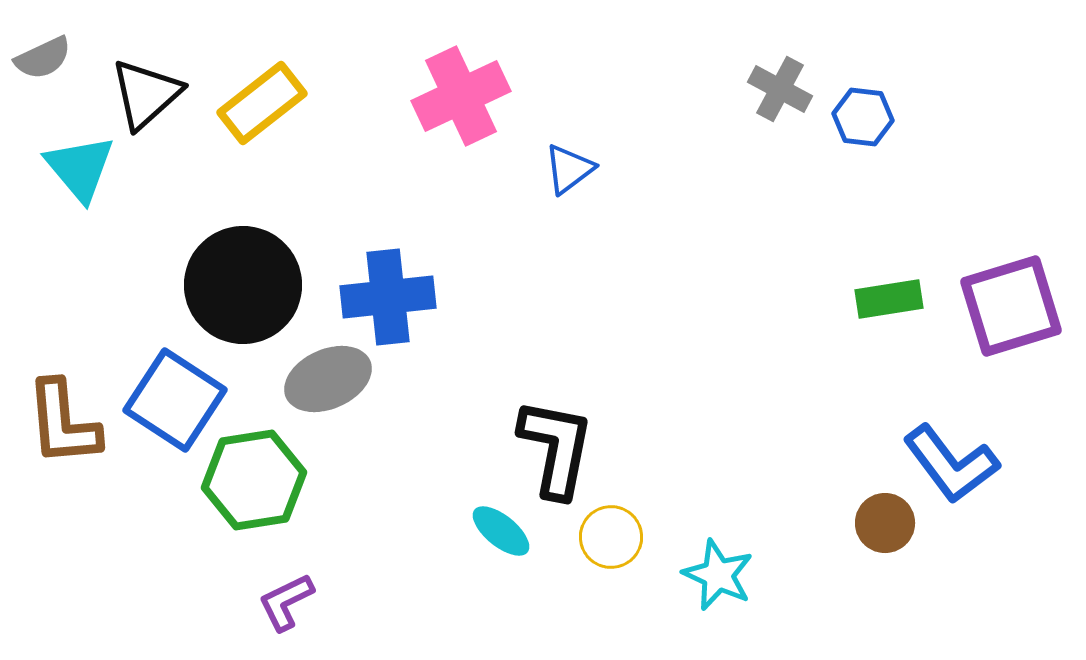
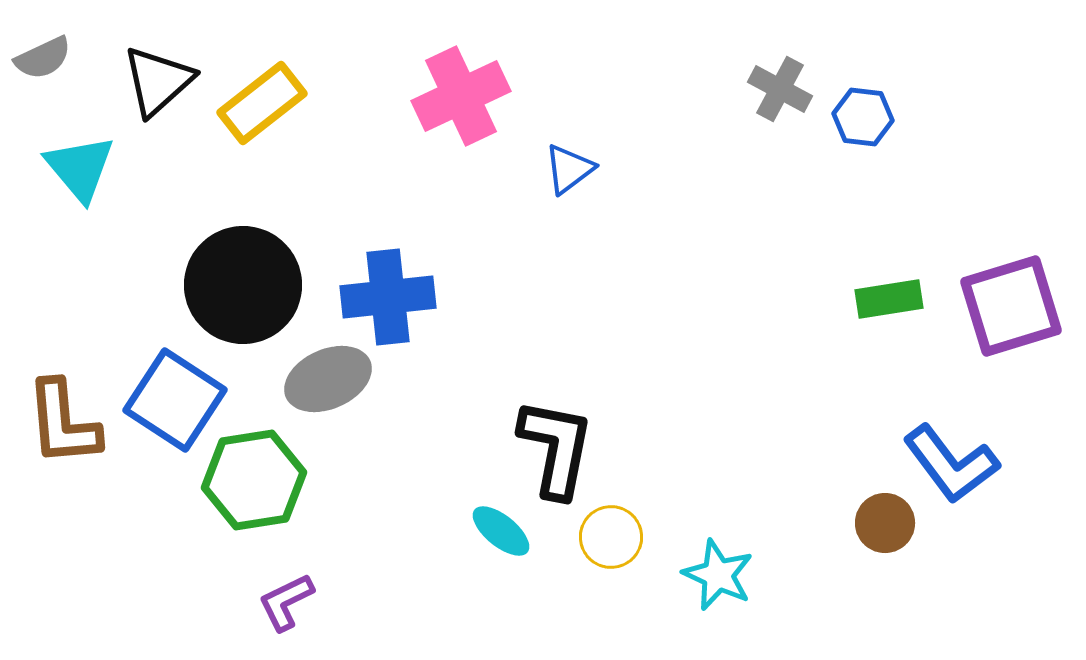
black triangle: moved 12 px right, 13 px up
